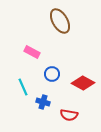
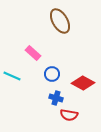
pink rectangle: moved 1 px right, 1 px down; rotated 14 degrees clockwise
cyan line: moved 11 px left, 11 px up; rotated 42 degrees counterclockwise
blue cross: moved 13 px right, 4 px up
